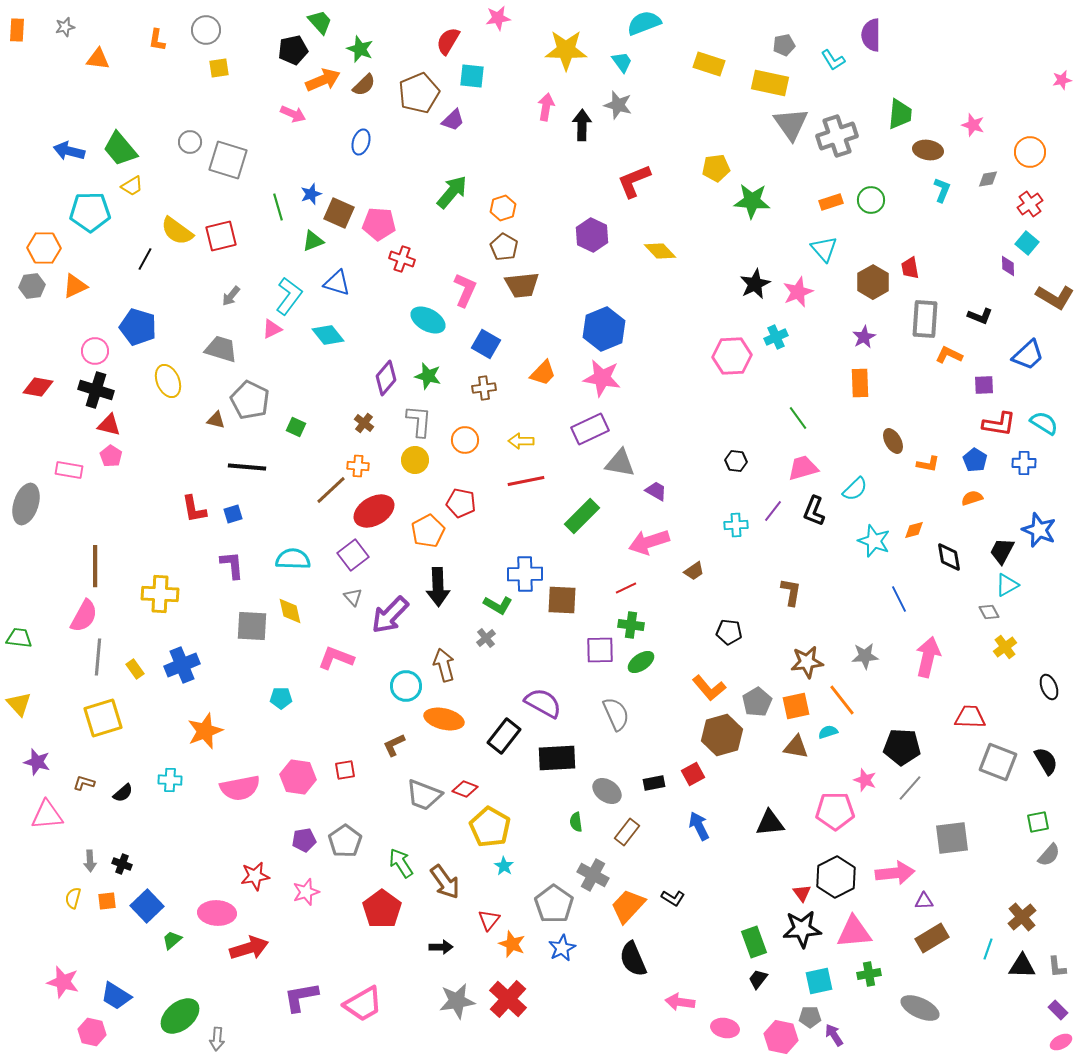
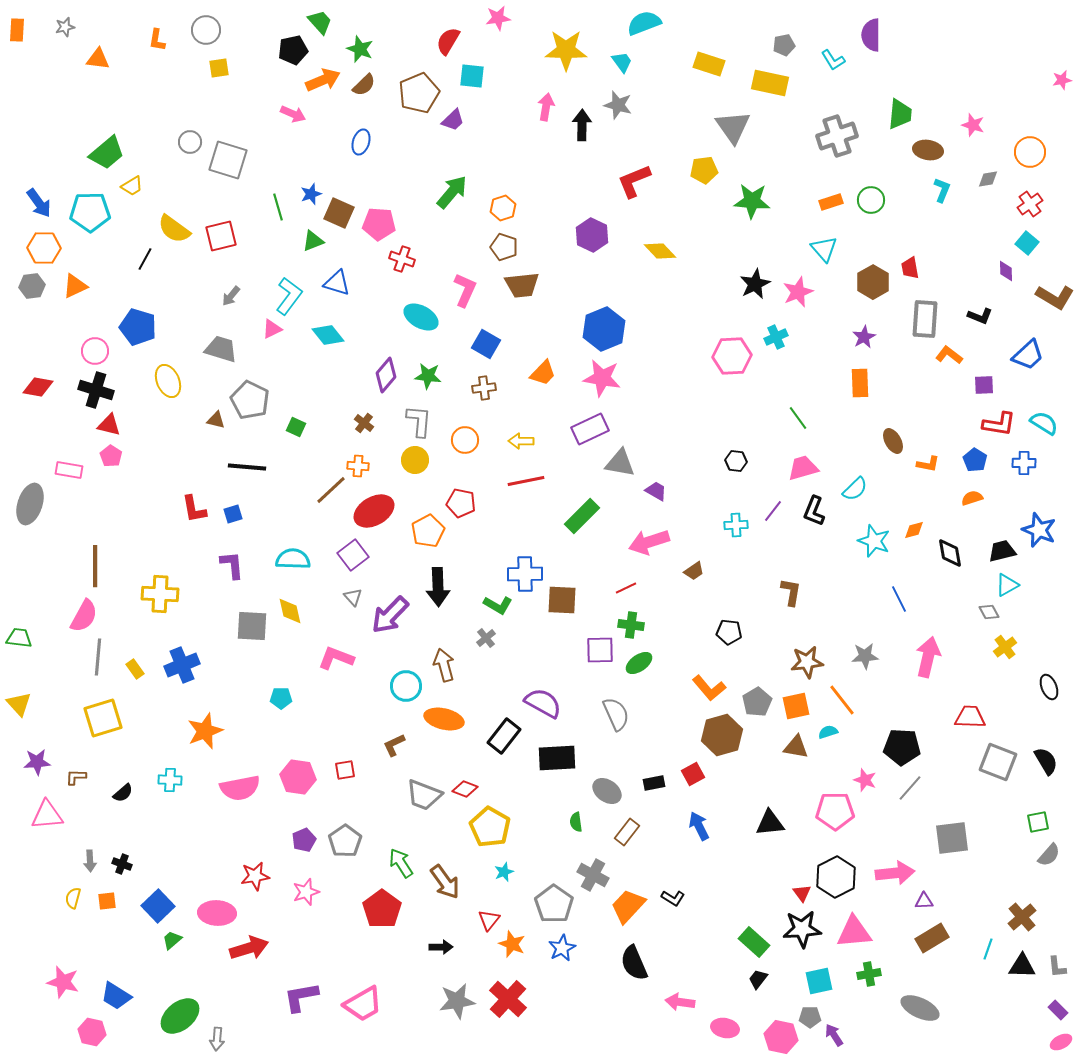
gray triangle at (791, 124): moved 58 px left, 3 px down
green trapezoid at (120, 149): moved 13 px left, 4 px down; rotated 90 degrees counterclockwise
blue arrow at (69, 151): moved 30 px left, 52 px down; rotated 140 degrees counterclockwise
yellow pentagon at (716, 168): moved 12 px left, 2 px down
yellow semicircle at (177, 231): moved 3 px left, 2 px up
brown pentagon at (504, 247): rotated 12 degrees counterclockwise
purple diamond at (1008, 266): moved 2 px left, 5 px down
cyan ellipse at (428, 320): moved 7 px left, 3 px up
orange L-shape at (949, 355): rotated 12 degrees clockwise
green star at (428, 376): rotated 8 degrees counterclockwise
purple diamond at (386, 378): moved 3 px up
gray ellipse at (26, 504): moved 4 px right
black trapezoid at (1002, 551): rotated 48 degrees clockwise
black diamond at (949, 557): moved 1 px right, 4 px up
green ellipse at (641, 662): moved 2 px left, 1 px down
purple star at (37, 762): rotated 20 degrees counterclockwise
brown L-shape at (84, 783): moved 8 px left, 6 px up; rotated 15 degrees counterclockwise
purple pentagon at (304, 840): rotated 15 degrees counterclockwise
cyan star at (504, 866): moved 6 px down; rotated 18 degrees clockwise
blue square at (147, 906): moved 11 px right
green rectangle at (754, 942): rotated 28 degrees counterclockwise
black semicircle at (633, 959): moved 1 px right, 4 px down
